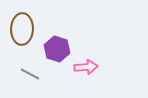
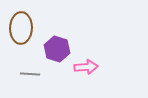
brown ellipse: moved 1 px left, 1 px up
gray line: rotated 24 degrees counterclockwise
